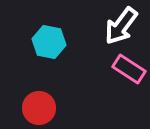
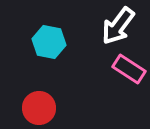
white arrow: moved 3 px left
